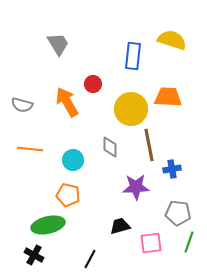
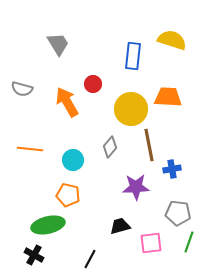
gray semicircle: moved 16 px up
gray diamond: rotated 40 degrees clockwise
